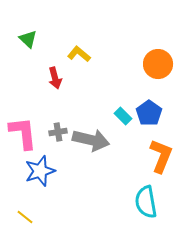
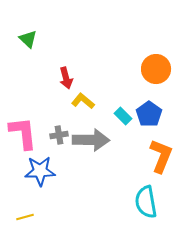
yellow L-shape: moved 4 px right, 47 px down
orange circle: moved 2 px left, 5 px down
red arrow: moved 11 px right
blue pentagon: moved 1 px down
gray cross: moved 1 px right, 3 px down
gray arrow: rotated 12 degrees counterclockwise
blue star: rotated 16 degrees clockwise
yellow line: rotated 54 degrees counterclockwise
